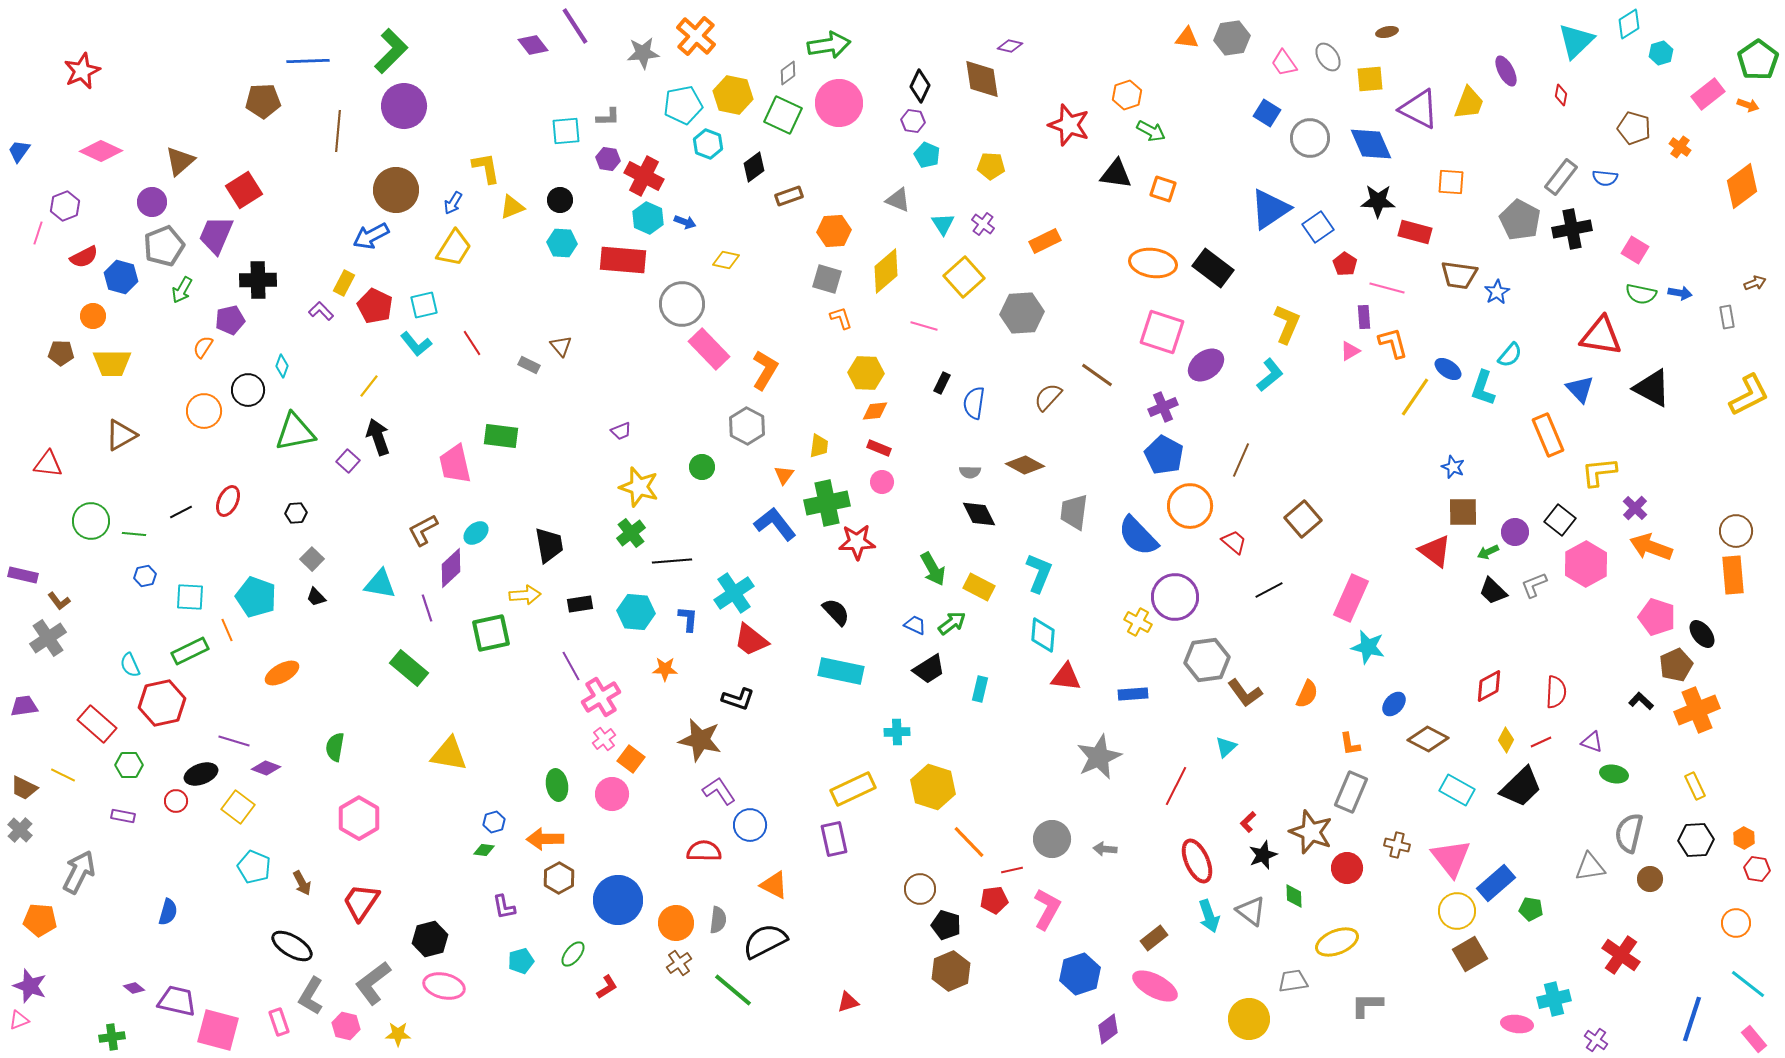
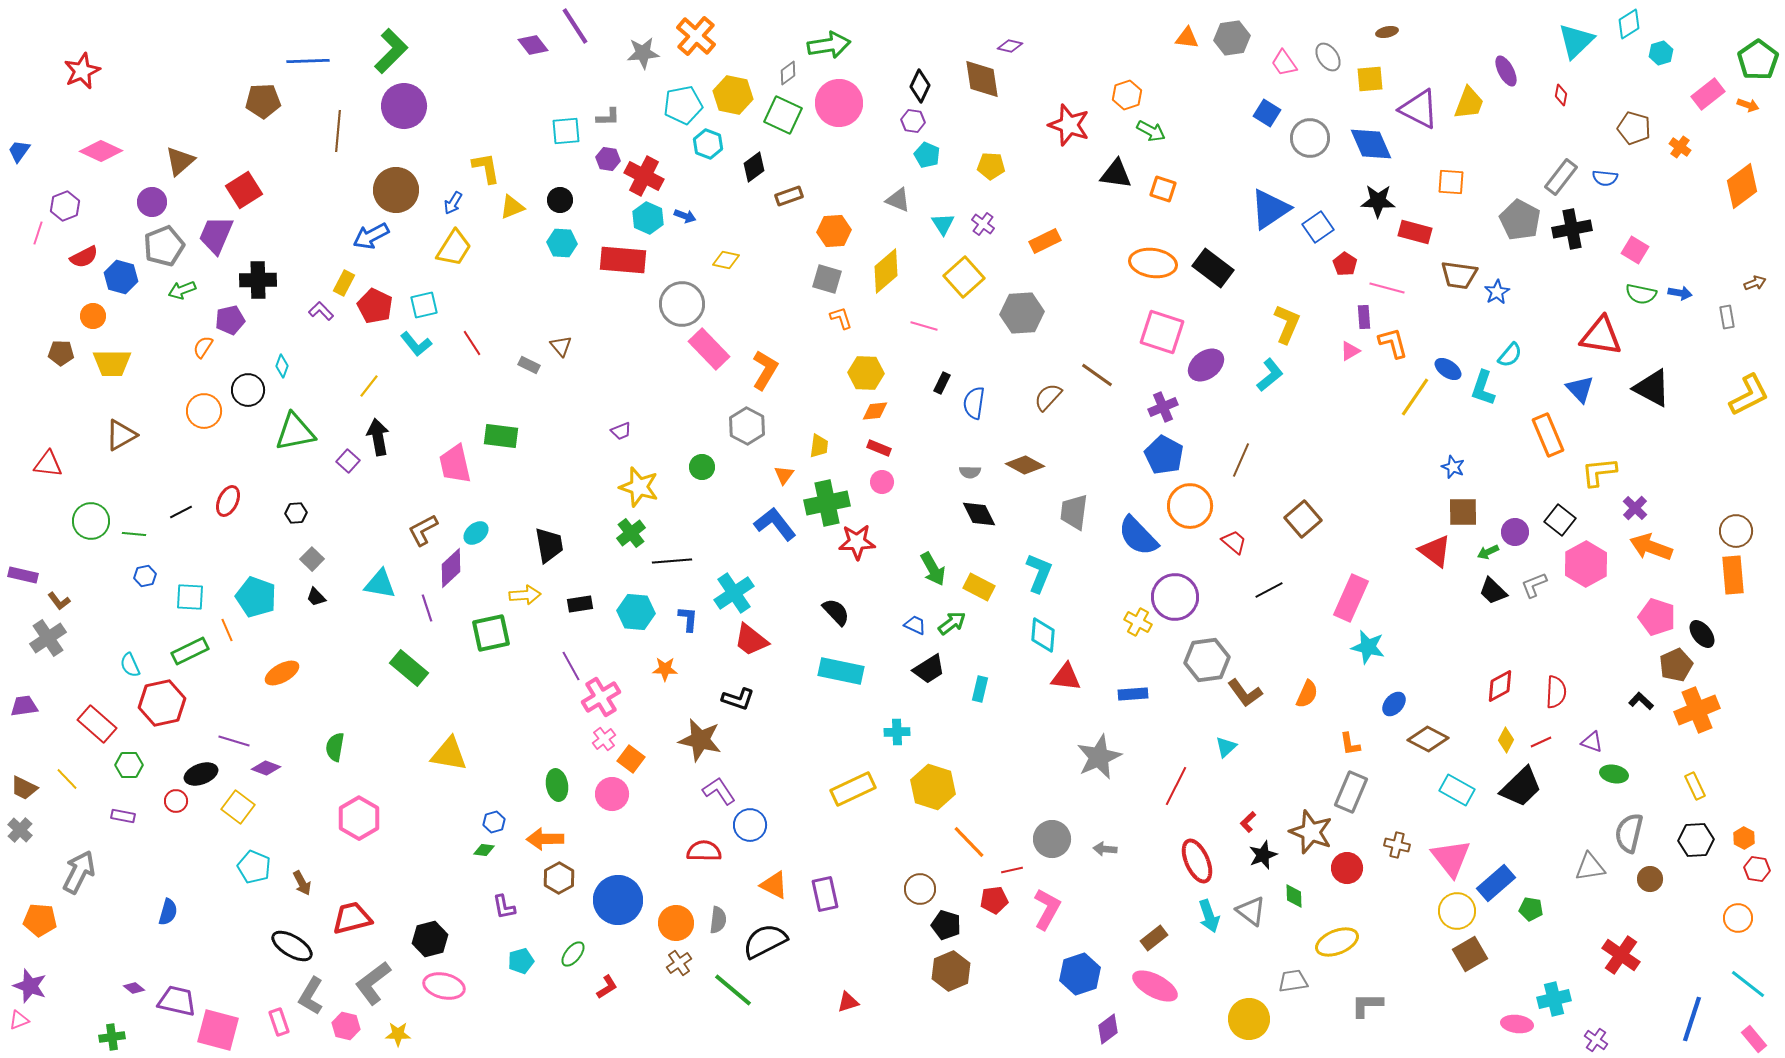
blue arrow at (685, 222): moved 6 px up
green arrow at (182, 290): rotated 40 degrees clockwise
black arrow at (378, 437): rotated 9 degrees clockwise
red diamond at (1489, 686): moved 11 px right
yellow line at (63, 775): moved 4 px right, 4 px down; rotated 20 degrees clockwise
purple rectangle at (834, 839): moved 9 px left, 55 px down
red trapezoid at (361, 902): moved 9 px left, 16 px down; rotated 42 degrees clockwise
orange circle at (1736, 923): moved 2 px right, 5 px up
